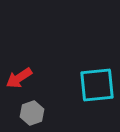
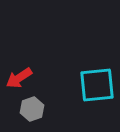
gray hexagon: moved 4 px up
